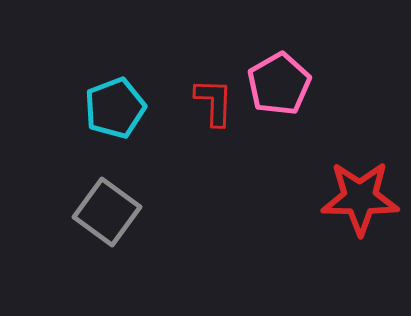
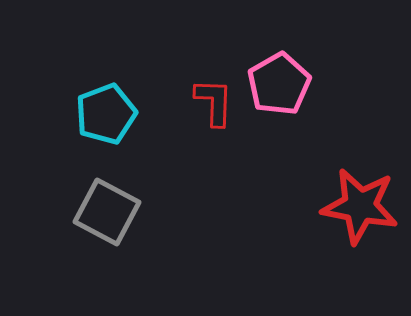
cyan pentagon: moved 9 px left, 6 px down
red star: moved 8 px down; rotated 10 degrees clockwise
gray square: rotated 8 degrees counterclockwise
